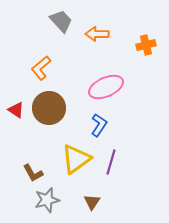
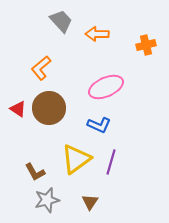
red triangle: moved 2 px right, 1 px up
blue L-shape: rotated 80 degrees clockwise
brown L-shape: moved 2 px right, 1 px up
brown triangle: moved 2 px left
